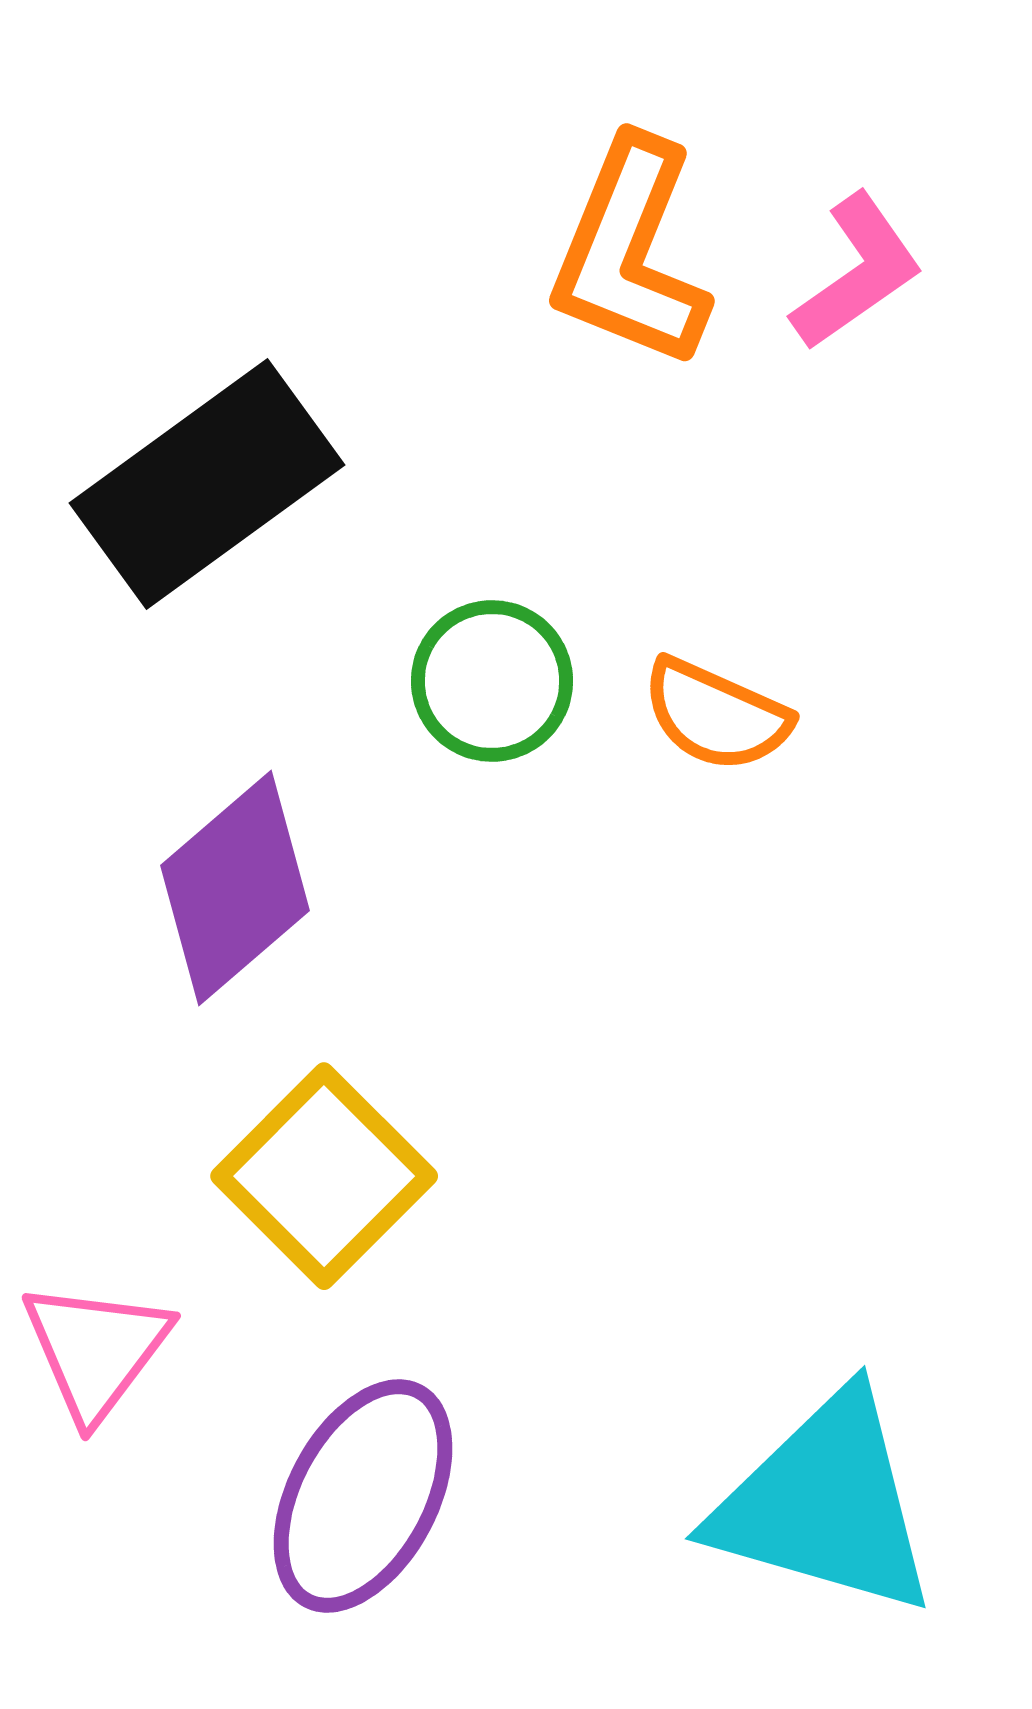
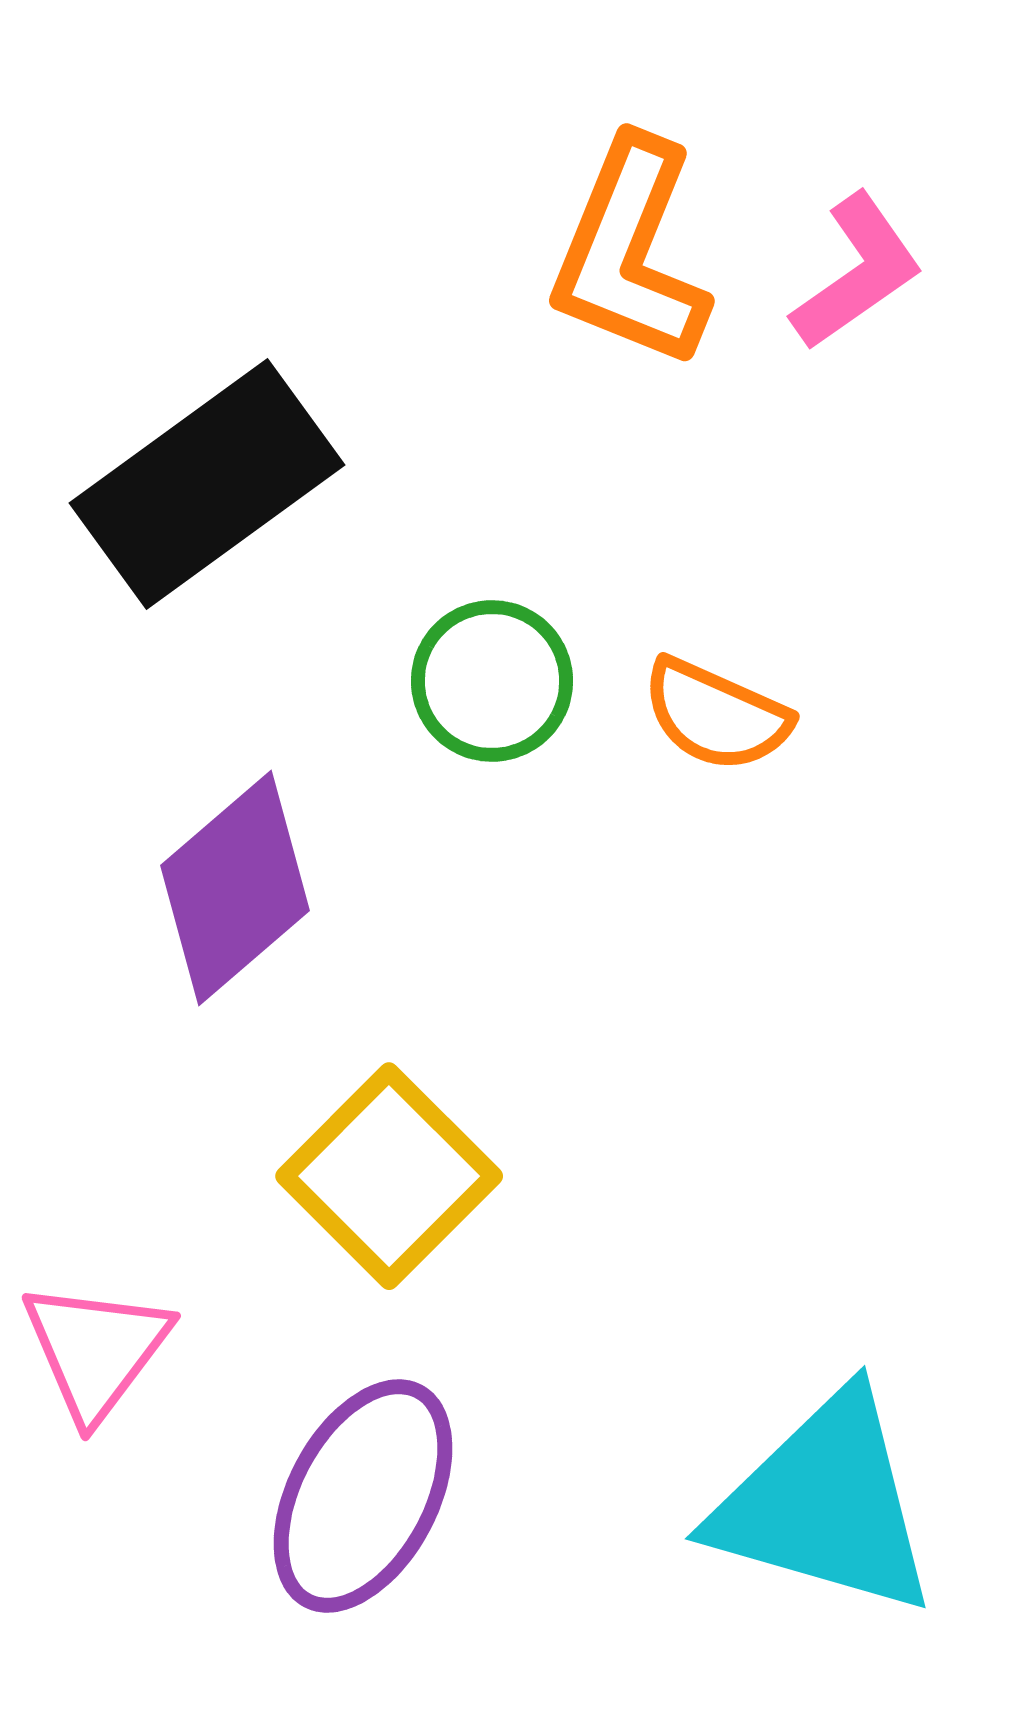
yellow square: moved 65 px right
